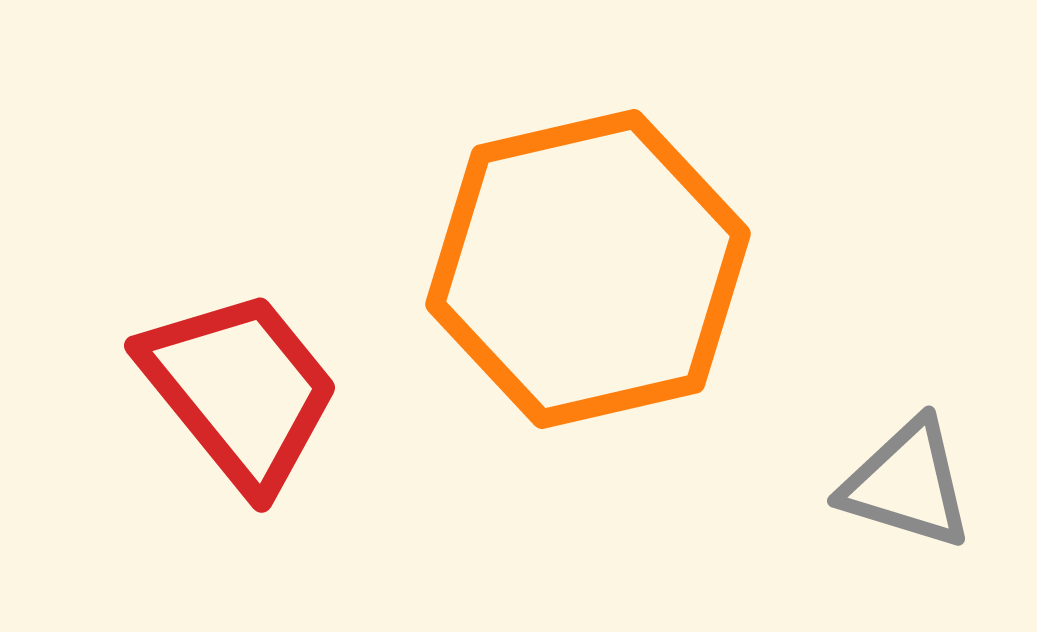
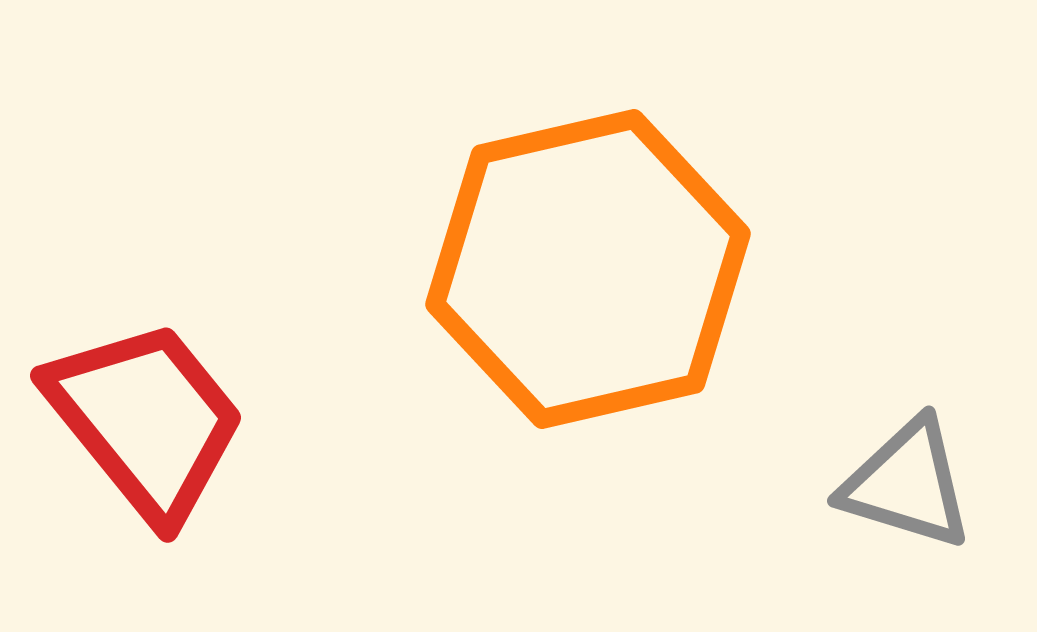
red trapezoid: moved 94 px left, 30 px down
